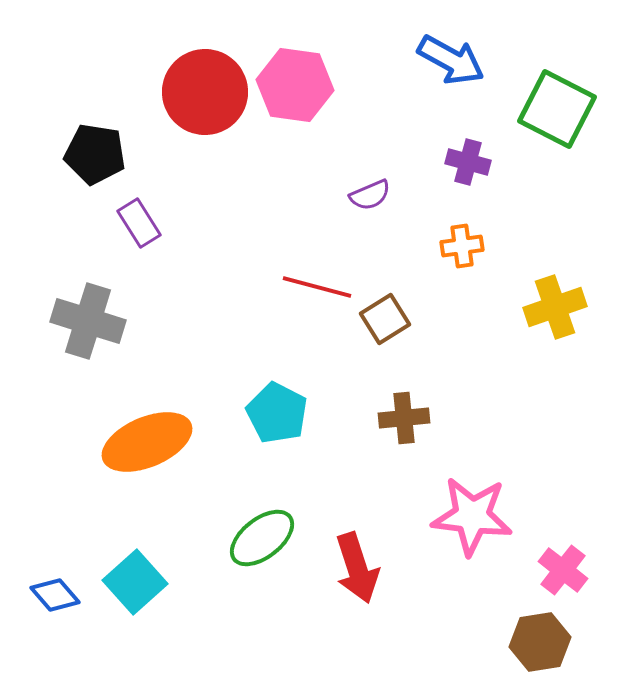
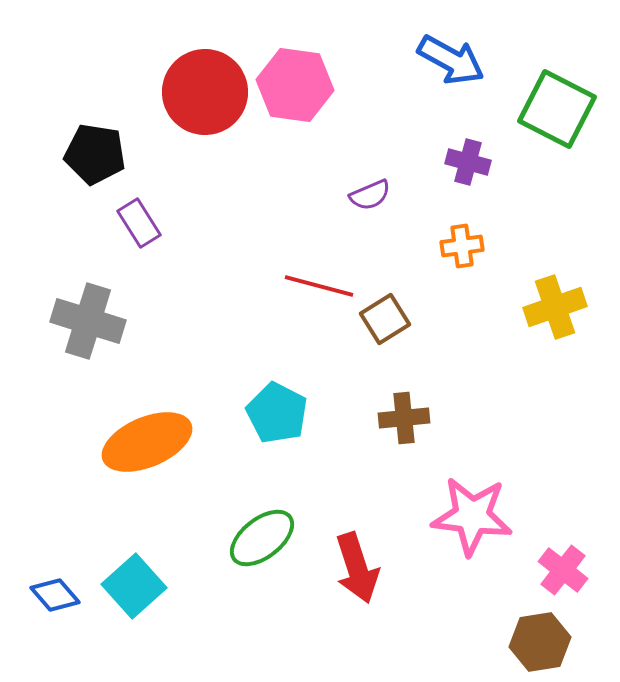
red line: moved 2 px right, 1 px up
cyan square: moved 1 px left, 4 px down
